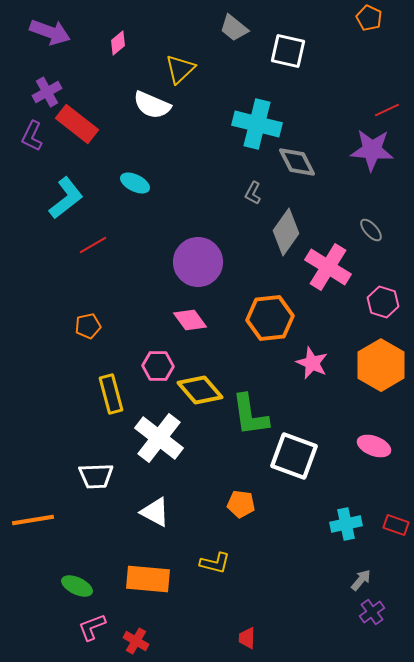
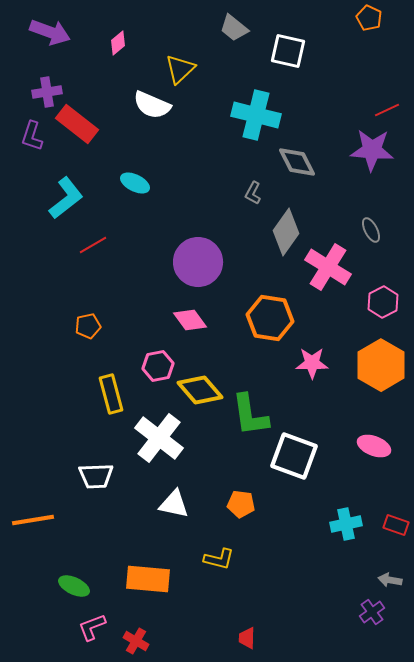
purple cross at (47, 92): rotated 20 degrees clockwise
cyan cross at (257, 124): moved 1 px left, 9 px up
purple L-shape at (32, 136): rotated 8 degrees counterclockwise
gray ellipse at (371, 230): rotated 15 degrees clockwise
pink hexagon at (383, 302): rotated 16 degrees clockwise
orange hexagon at (270, 318): rotated 15 degrees clockwise
pink star at (312, 363): rotated 24 degrees counterclockwise
pink hexagon at (158, 366): rotated 12 degrees counterclockwise
white triangle at (155, 512): moved 19 px right, 8 px up; rotated 16 degrees counterclockwise
yellow L-shape at (215, 563): moved 4 px right, 4 px up
gray arrow at (361, 580): moved 29 px right; rotated 120 degrees counterclockwise
green ellipse at (77, 586): moved 3 px left
